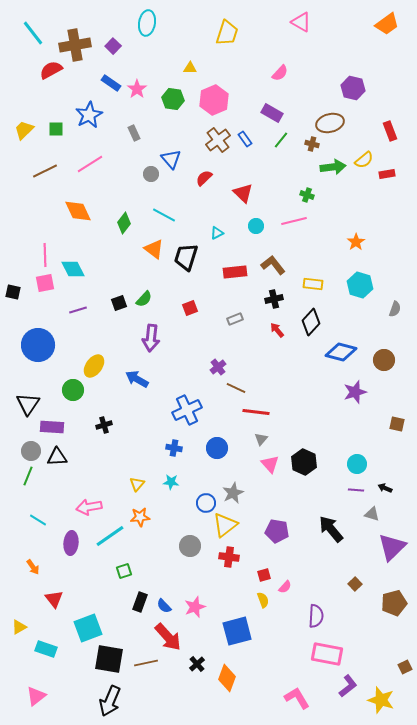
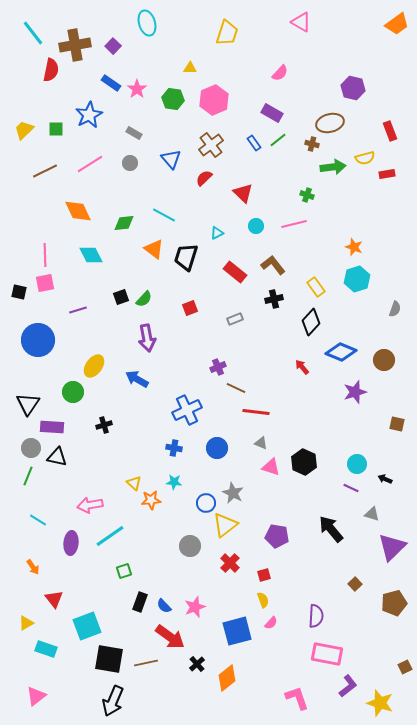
cyan ellipse at (147, 23): rotated 25 degrees counterclockwise
orange trapezoid at (387, 24): moved 10 px right
red semicircle at (51, 70): rotated 130 degrees clockwise
gray rectangle at (134, 133): rotated 35 degrees counterclockwise
blue rectangle at (245, 139): moved 9 px right, 4 px down
brown cross at (218, 140): moved 7 px left, 5 px down
green line at (281, 140): moved 3 px left; rotated 12 degrees clockwise
yellow semicircle at (364, 160): moved 1 px right, 2 px up; rotated 24 degrees clockwise
gray circle at (151, 174): moved 21 px left, 11 px up
pink line at (294, 221): moved 3 px down
green diamond at (124, 223): rotated 45 degrees clockwise
orange star at (356, 242): moved 2 px left, 5 px down; rotated 18 degrees counterclockwise
cyan diamond at (73, 269): moved 18 px right, 14 px up
red rectangle at (235, 272): rotated 45 degrees clockwise
yellow rectangle at (313, 284): moved 3 px right, 3 px down; rotated 48 degrees clockwise
cyan hexagon at (360, 285): moved 3 px left, 6 px up; rotated 25 degrees clockwise
black square at (13, 292): moved 6 px right
black square at (119, 303): moved 2 px right, 6 px up
red arrow at (277, 330): moved 25 px right, 37 px down
purple arrow at (151, 338): moved 4 px left; rotated 16 degrees counterclockwise
blue circle at (38, 345): moved 5 px up
blue diamond at (341, 352): rotated 8 degrees clockwise
purple cross at (218, 367): rotated 14 degrees clockwise
green circle at (73, 390): moved 2 px down
gray triangle at (261, 439): moved 4 px down; rotated 48 degrees counterclockwise
gray circle at (31, 451): moved 3 px up
black triangle at (57, 457): rotated 15 degrees clockwise
pink triangle at (270, 464): moved 1 px right, 3 px down; rotated 30 degrees counterclockwise
cyan star at (171, 482): moved 3 px right
yellow triangle at (137, 484): moved 3 px left, 1 px up; rotated 28 degrees counterclockwise
black arrow at (385, 488): moved 9 px up
purple line at (356, 490): moved 5 px left, 2 px up; rotated 21 degrees clockwise
gray star at (233, 493): rotated 20 degrees counterclockwise
pink arrow at (89, 507): moved 1 px right, 2 px up
orange star at (140, 517): moved 11 px right, 17 px up
purple pentagon at (277, 531): moved 5 px down
red cross at (229, 557): moved 1 px right, 6 px down; rotated 36 degrees clockwise
pink semicircle at (285, 587): moved 14 px left, 36 px down
yellow triangle at (19, 627): moved 7 px right, 4 px up
cyan square at (88, 628): moved 1 px left, 2 px up
red arrow at (168, 637): moved 2 px right; rotated 12 degrees counterclockwise
orange diamond at (227, 678): rotated 32 degrees clockwise
pink L-shape at (297, 698): rotated 12 degrees clockwise
yellow star at (381, 700): moved 1 px left, 3 px down
black arrow at (110, 701): moved 3 px right
